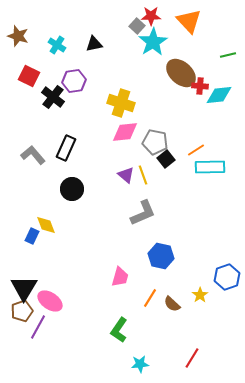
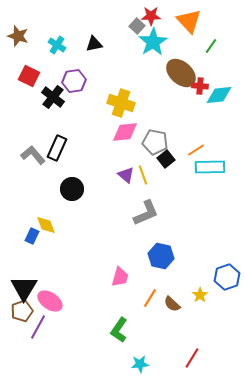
green line at (228, 55): moved 17 px left, 9 px up; rotated 42 degrees counterclockwise
black rectangle at (66, 148): moved 9 px left
gray L-shape at (143, 213): moved 3 px right
